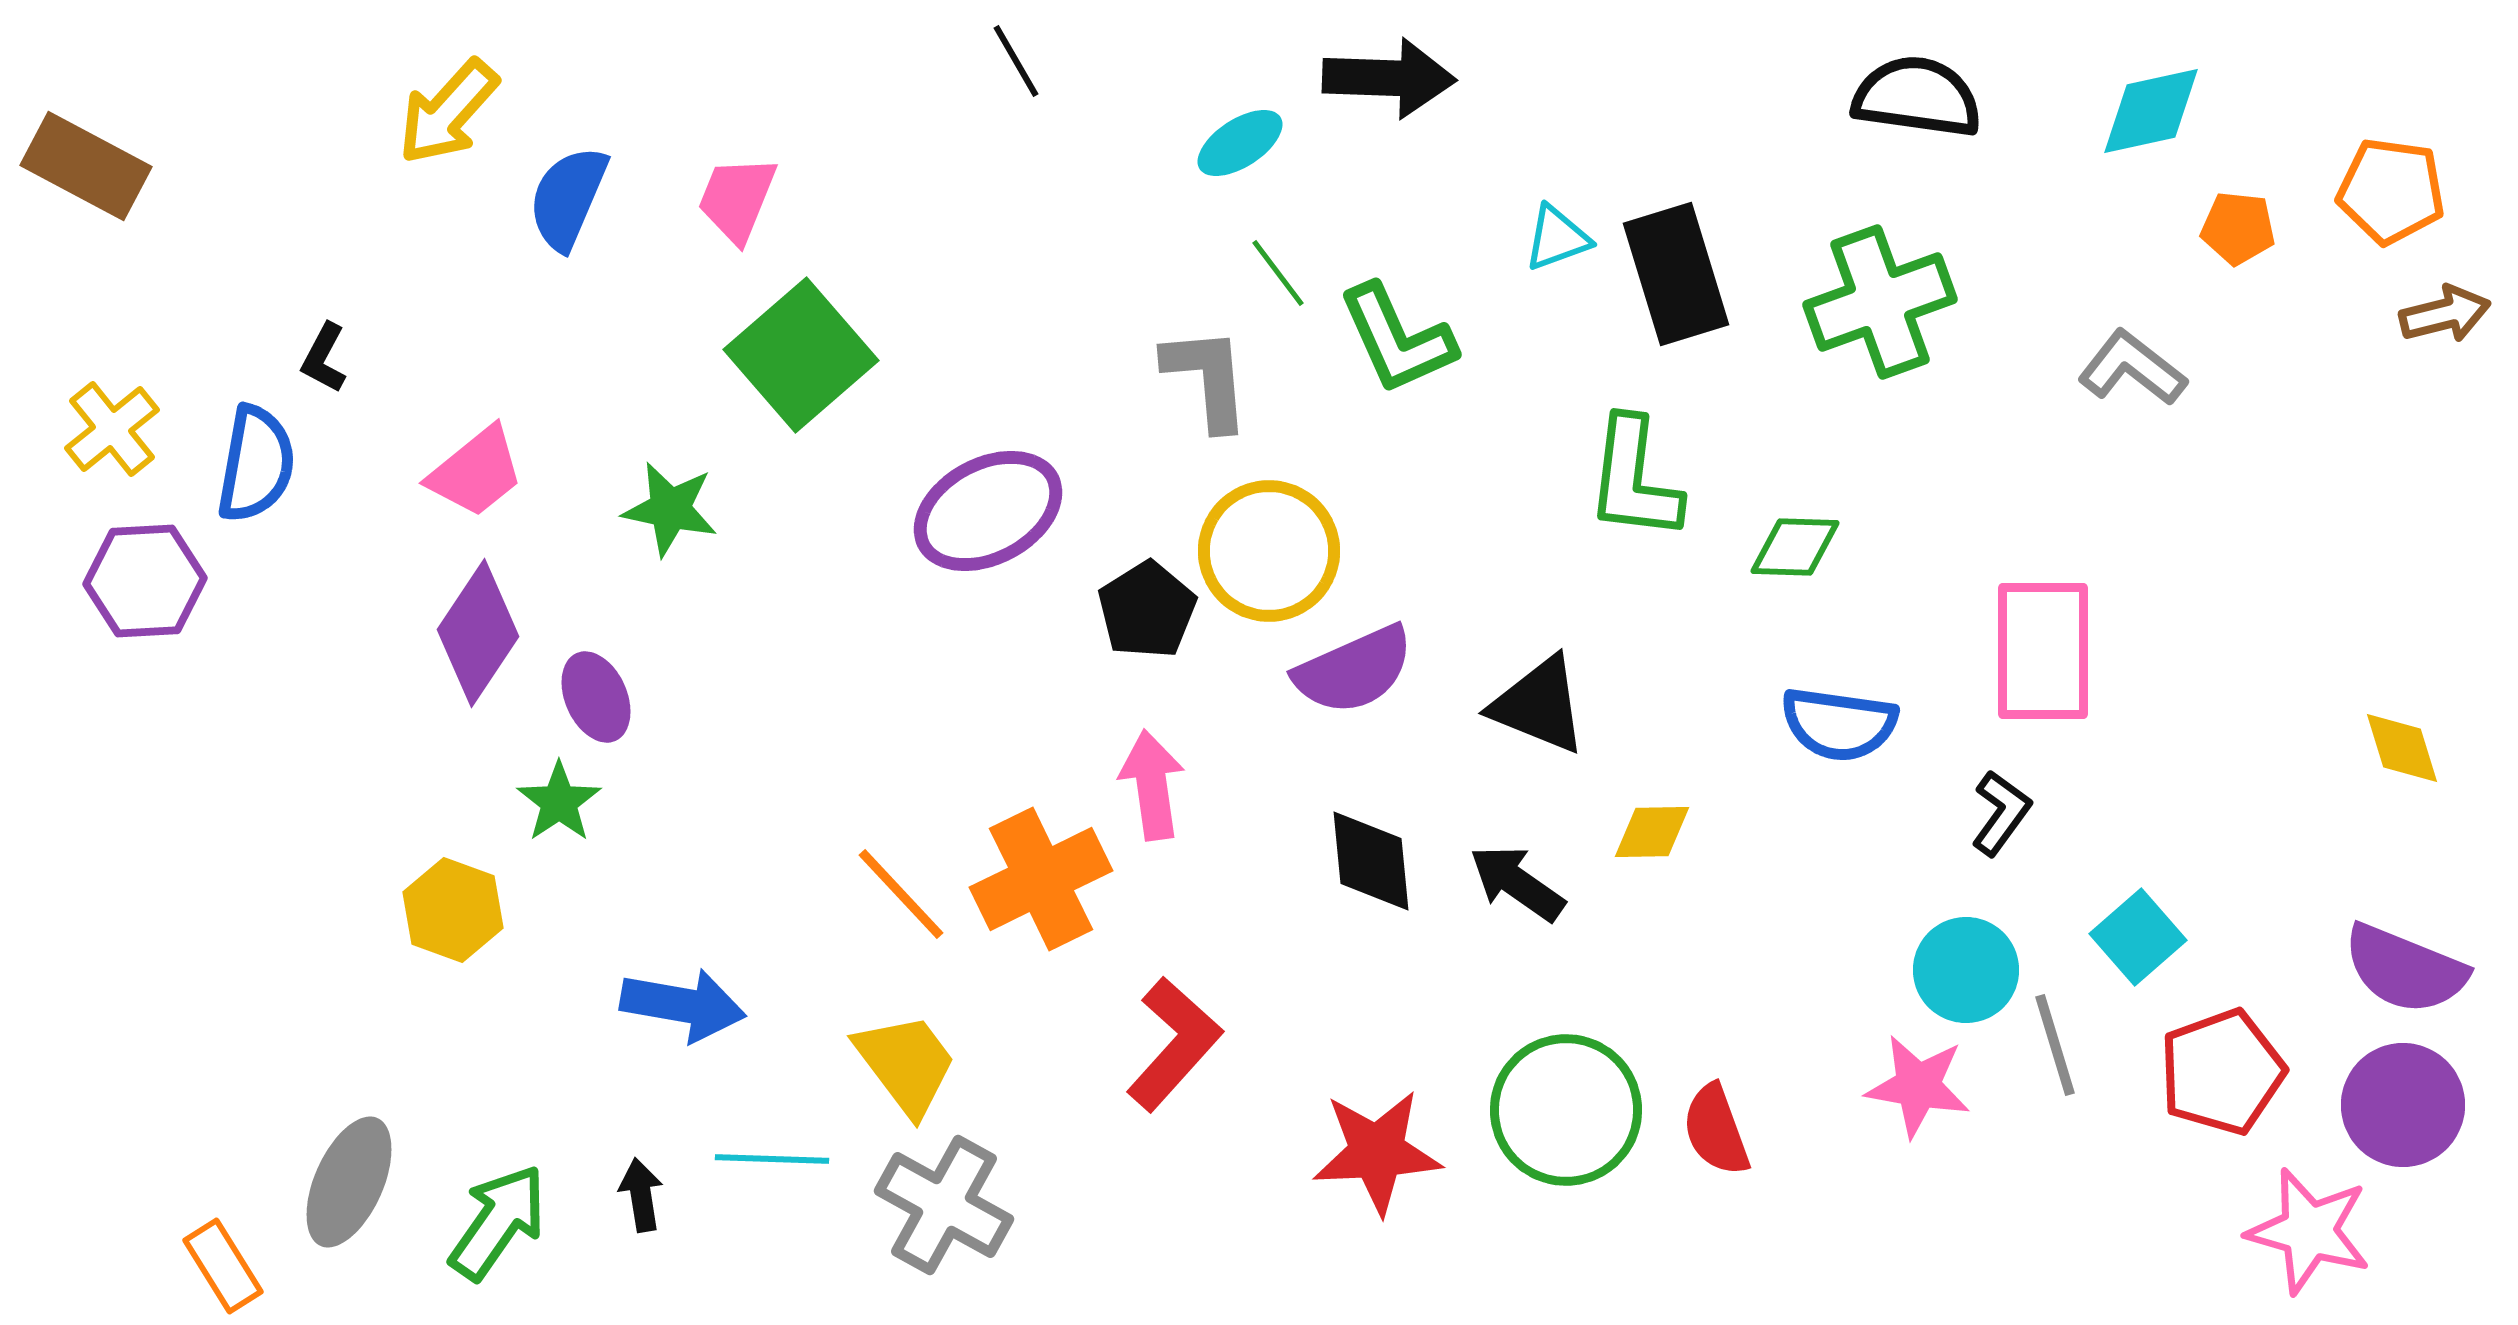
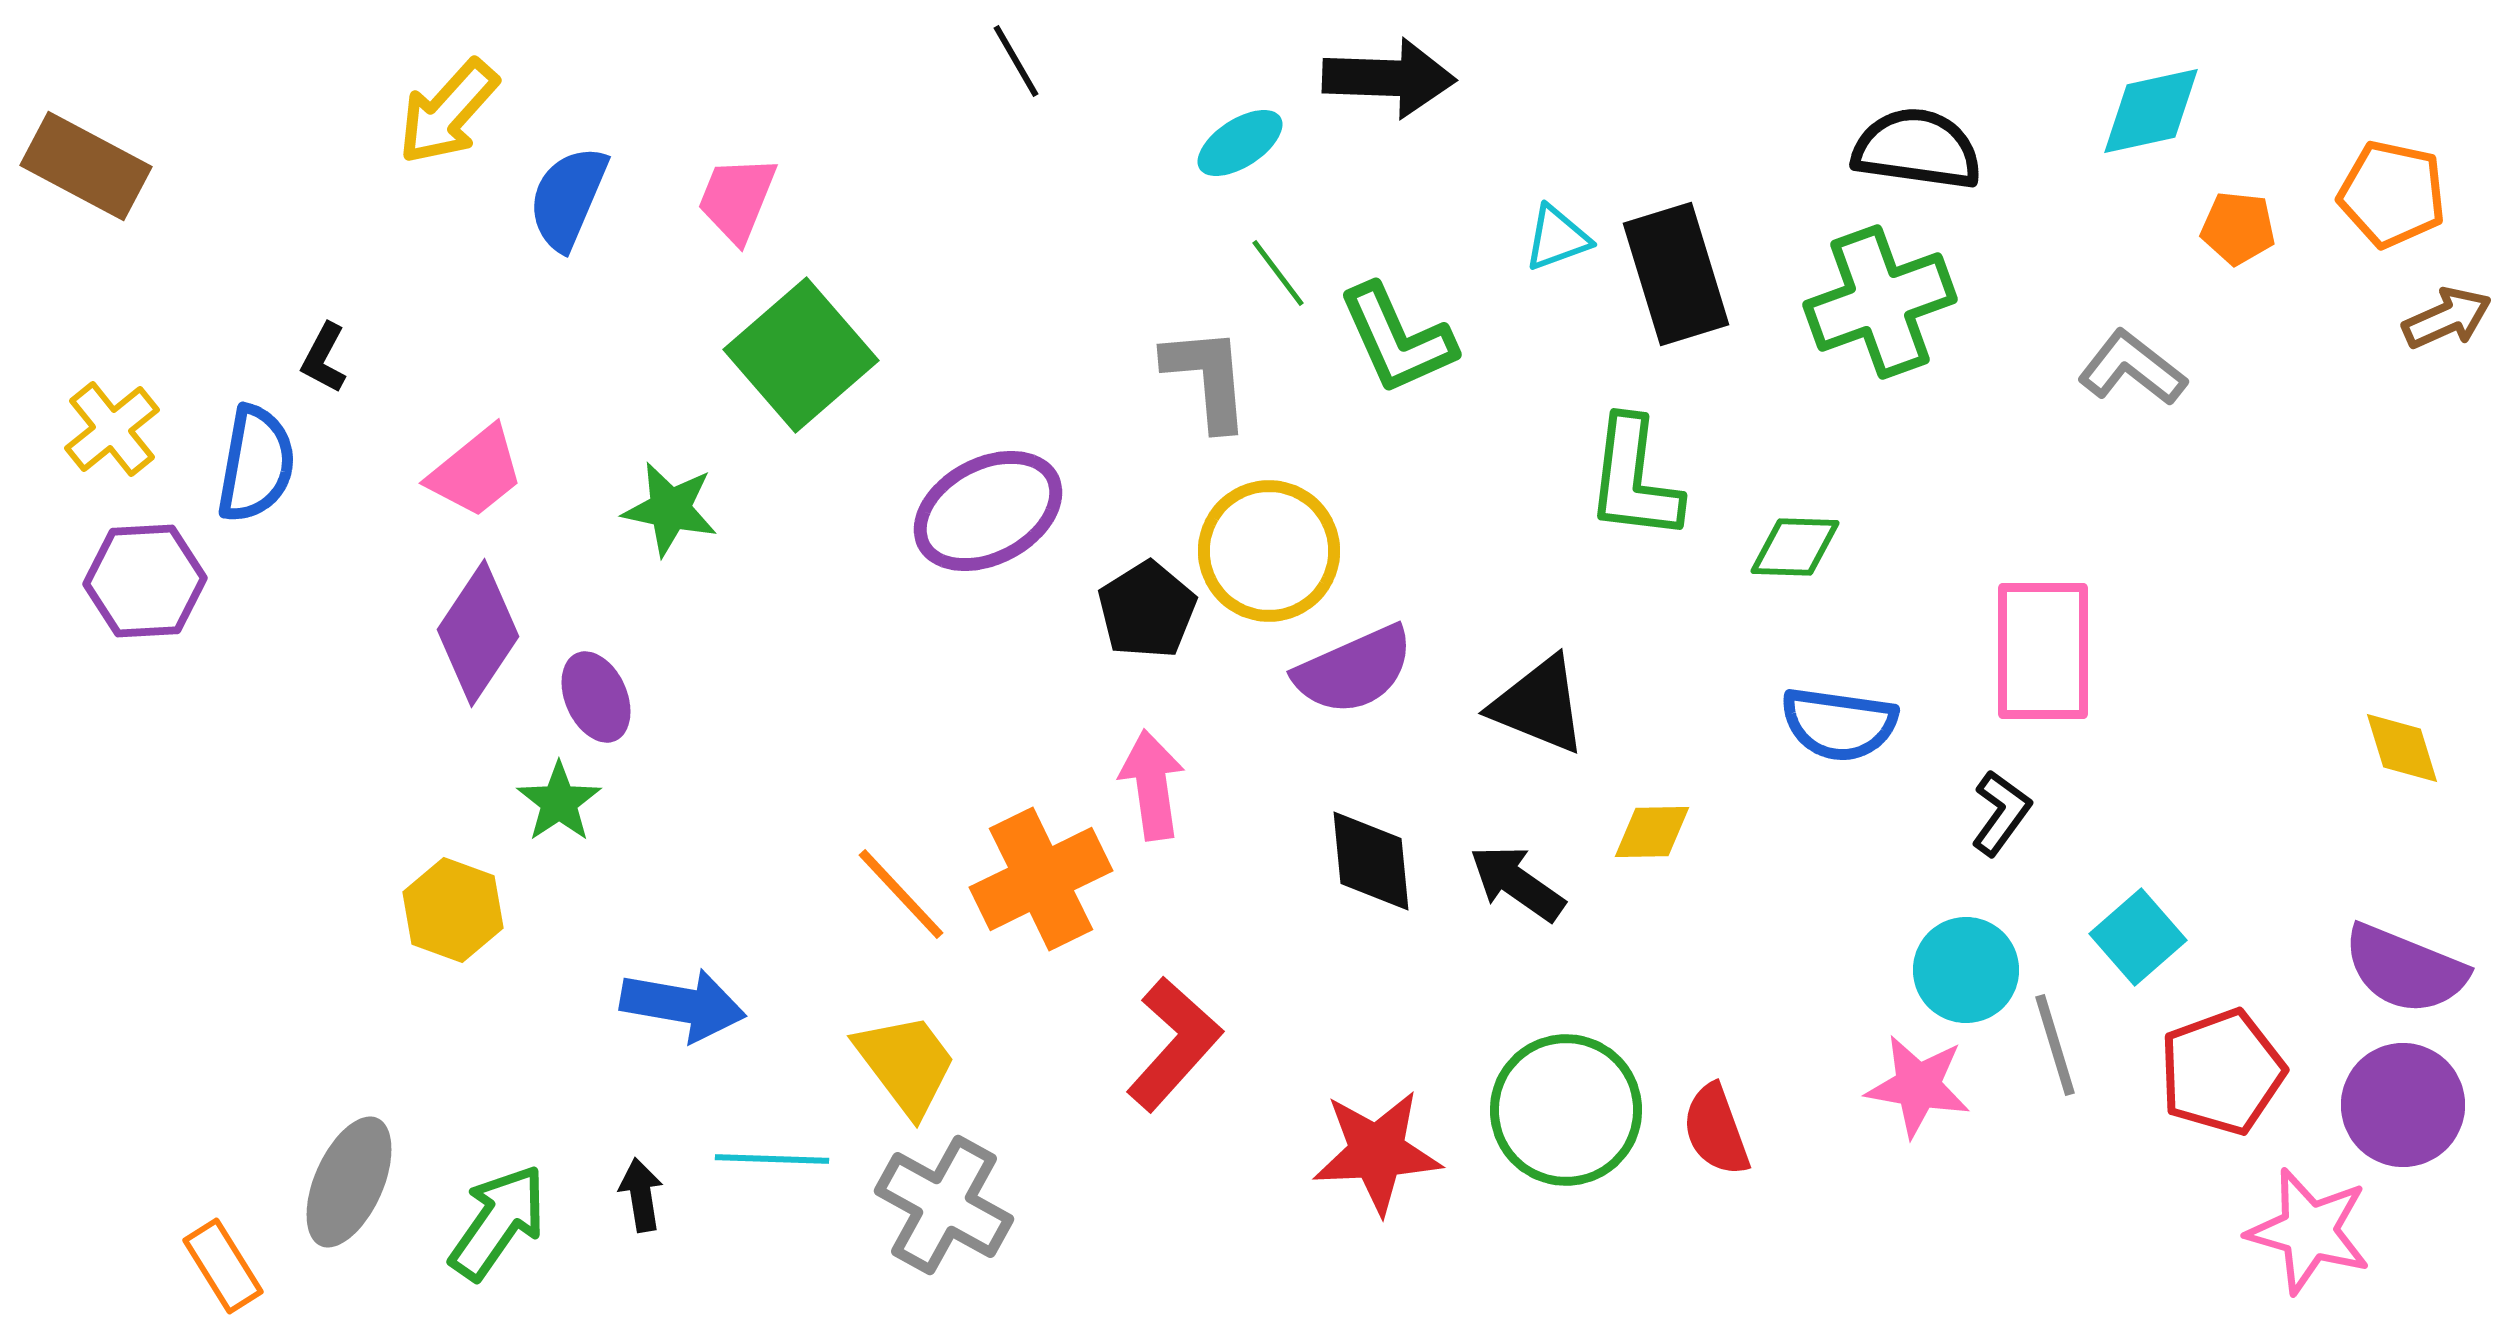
black semicircle at (1917, 97): moved 52 px down
orange pentagon at (2391, 191): moved 1 px right, 3 px down; rotated 4 degrees clockwise
brown arrow at (2445, 314): moved 2 px right, 4 px down; rotated 10 degrees counterclockwise
